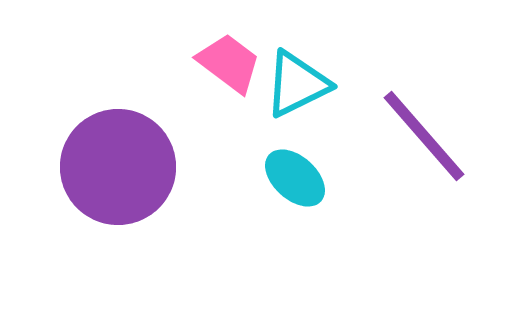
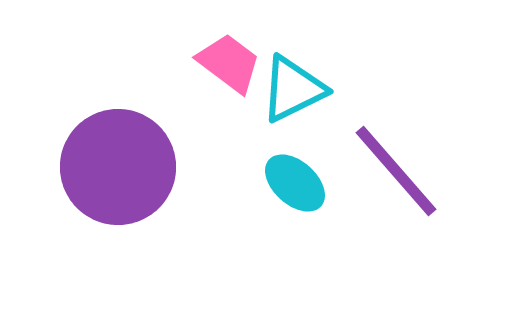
cyan triangle: moved 4 px left, 5 px down
purple line: moved 28 px left, 35 px down
cyan ellipse: moved 5 px down
